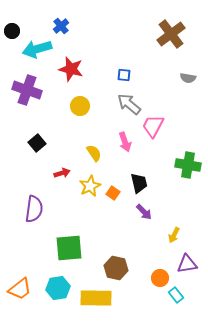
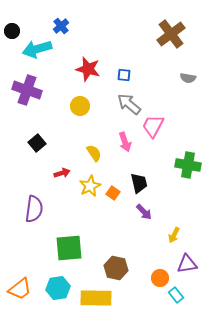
red star: moved 17 px right
